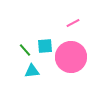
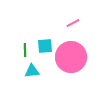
green line: rotated 40 degrees clockwise
